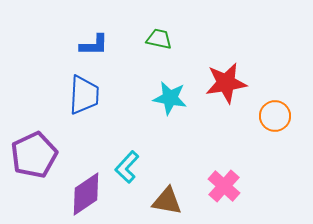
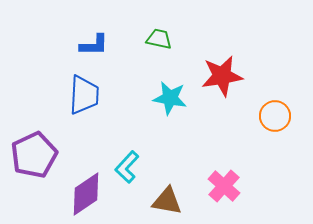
red star: moved 4 px left, 7 px up
